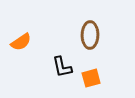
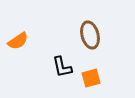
brown ellipse: rotated 16 degrees counterclockwise
orange semicircle: moved 3 px left, 1 px up
